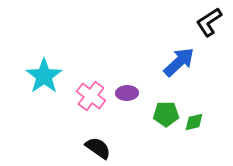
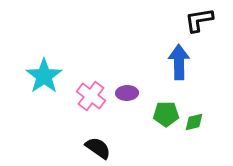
black L-shape: moved 10 px left, 2 px up; rotated 24 degrees clockwise
blue arrow: rotated 48 degrees counterclockwise
